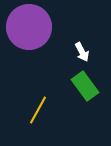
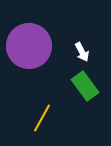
purple circle: moved 19 px down
yellow line: moved 4 px right, 8 px down
